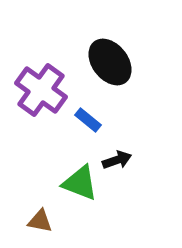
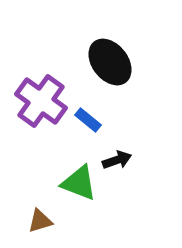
purple cross: moved 11 px down
green triangle: moved 1 px left
brown triangle: rotated 28 degrees counterclockwise
